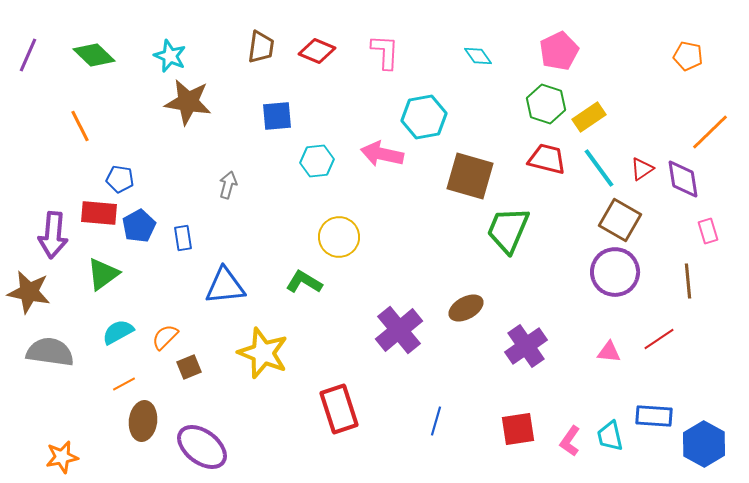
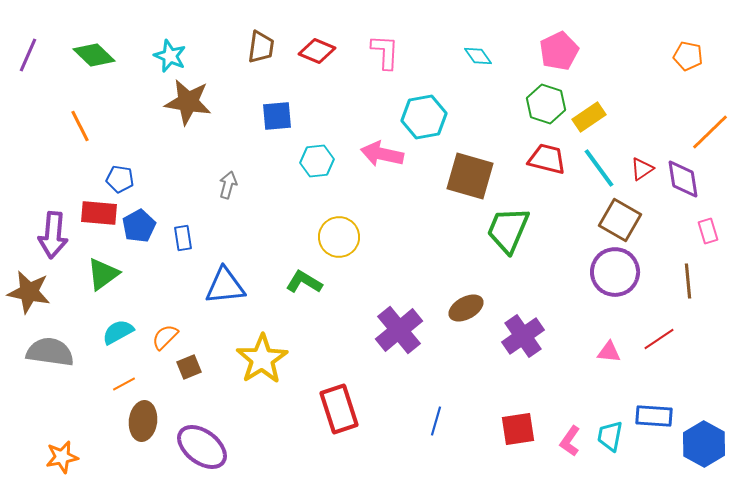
purple cross at (526, 346): moved 3 px left, 10 px up
yellow star at (263, 353): moved 1 px left, 6 px down; rotated 18 degrees clockwise
cyan trapezoid at (610, 436): rotated 24 degrees clockwise
